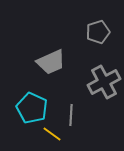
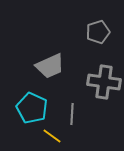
gray trapezoid: moved 1 px left, 4 px down
gray cross: rotated 36 degrees clockwise
gray line: moved 1 px right, 1 px up
yellow line: moved 2 px down
